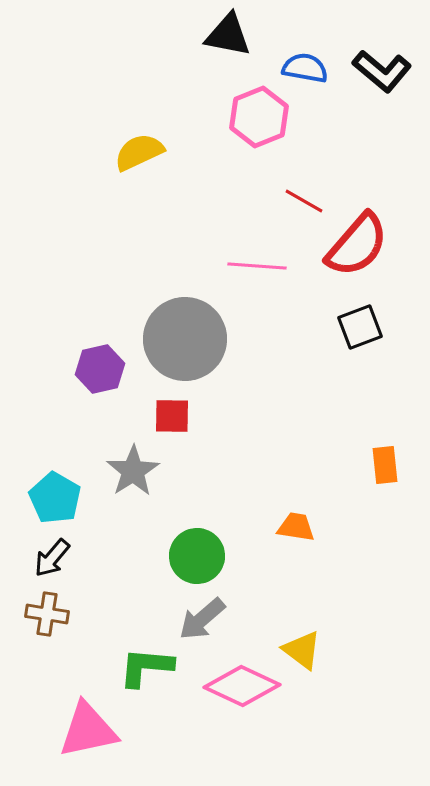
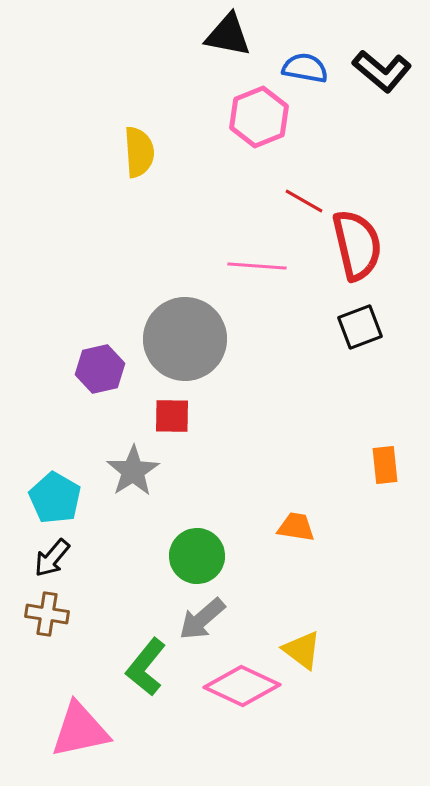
yellow semicircle: rotated 111 degrees clockwise
red semicircle: rotated 54 degrees counterclockwise
green L-shape: rotated 56 degrees counterclockwise
pink triangle: moved 8 px left
